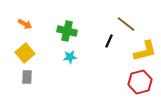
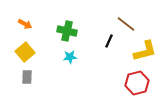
yellow square: moved 1 px up
red hexagon: moved 3 px left, 1 px down
